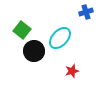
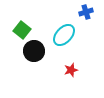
cyan ellipse: moved 4 px right, 3 px up
red star: moved 1 px left, 1 px up
